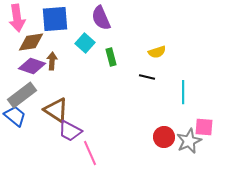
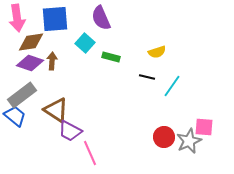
green rectangle: rotated 60 degrees counterclockwise
purple diamond: moved 2 px left, 3 px up
cyan line: moved 11 px left, 6 px up; rotated 35 degrees clockwise
